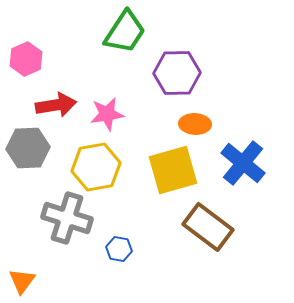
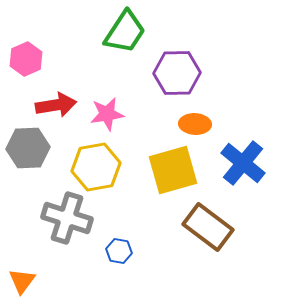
blue hexagon: moved 2 px down
